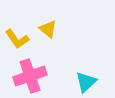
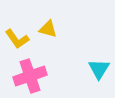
yellow triangle: rotated 24 degrees counterclockwise
cyan triangle: moved 13 px right, 13 px up; rotated 15 degrees counterclockwise
